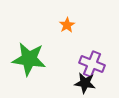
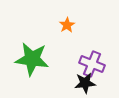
green star: moved 3 px right
black star: rotated 15 degrees counterclockwise
